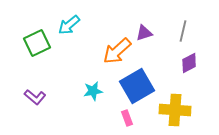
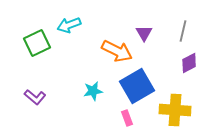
cyan arrow: rotated 20 degrees clockwise
purple triangle: rotated 42 degrees counterclockwise
orange arrow: rotated 112 degrees counterclockwise
